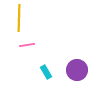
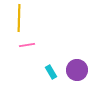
cyan rectangle: moved 5 px right
